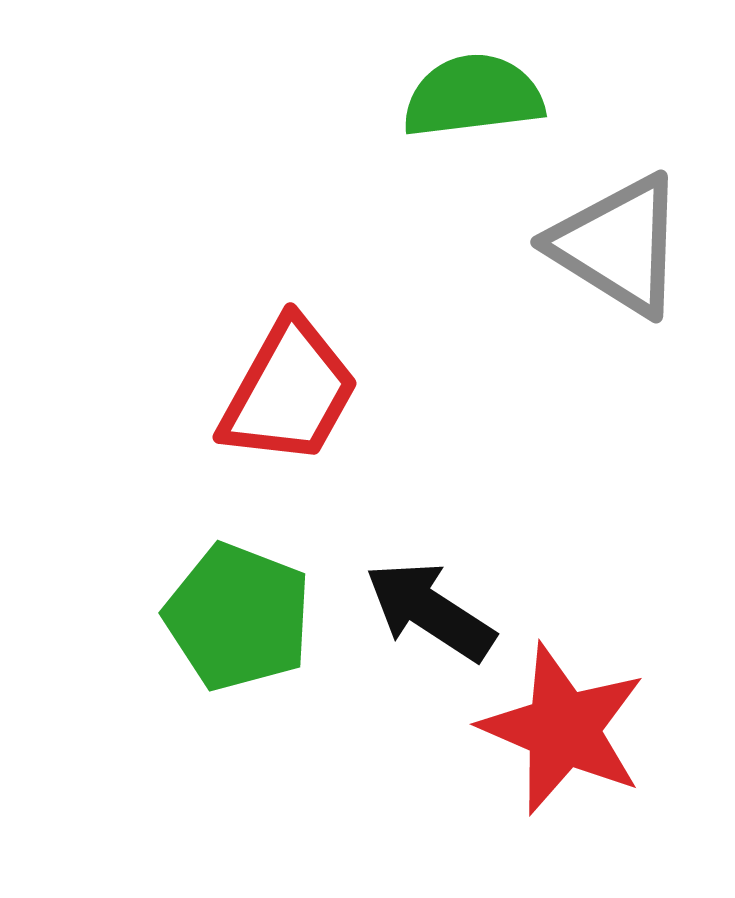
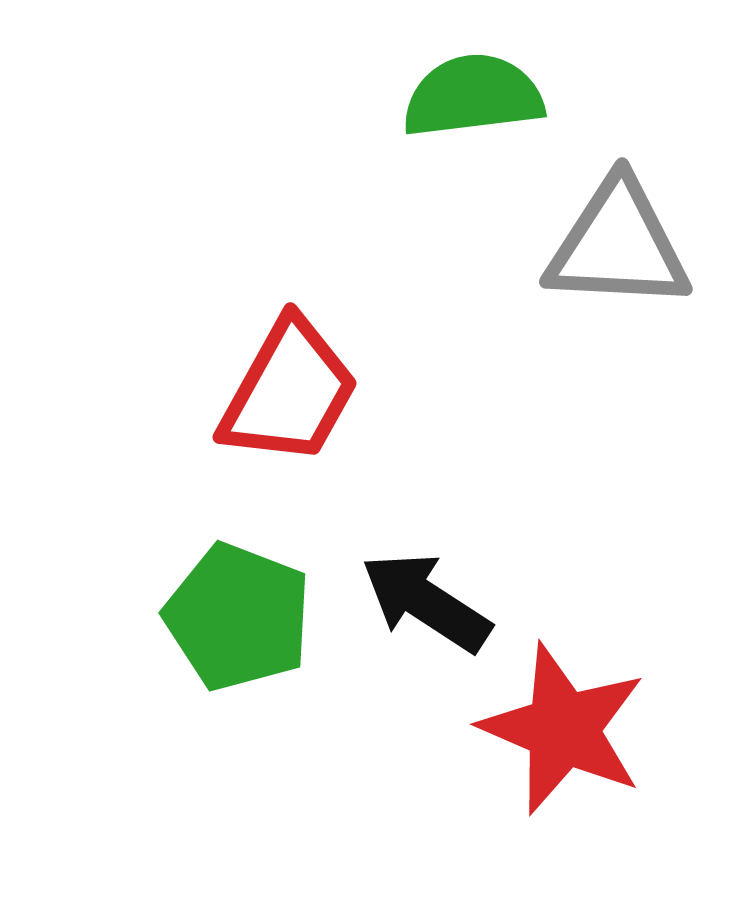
gray triangle: rotated 29 degrees counterclockwise
black arrow: moved 4 px left, 9 px up
